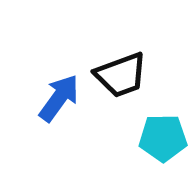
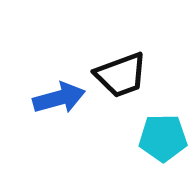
blue arrow: rotated 39 degrees clockwise
